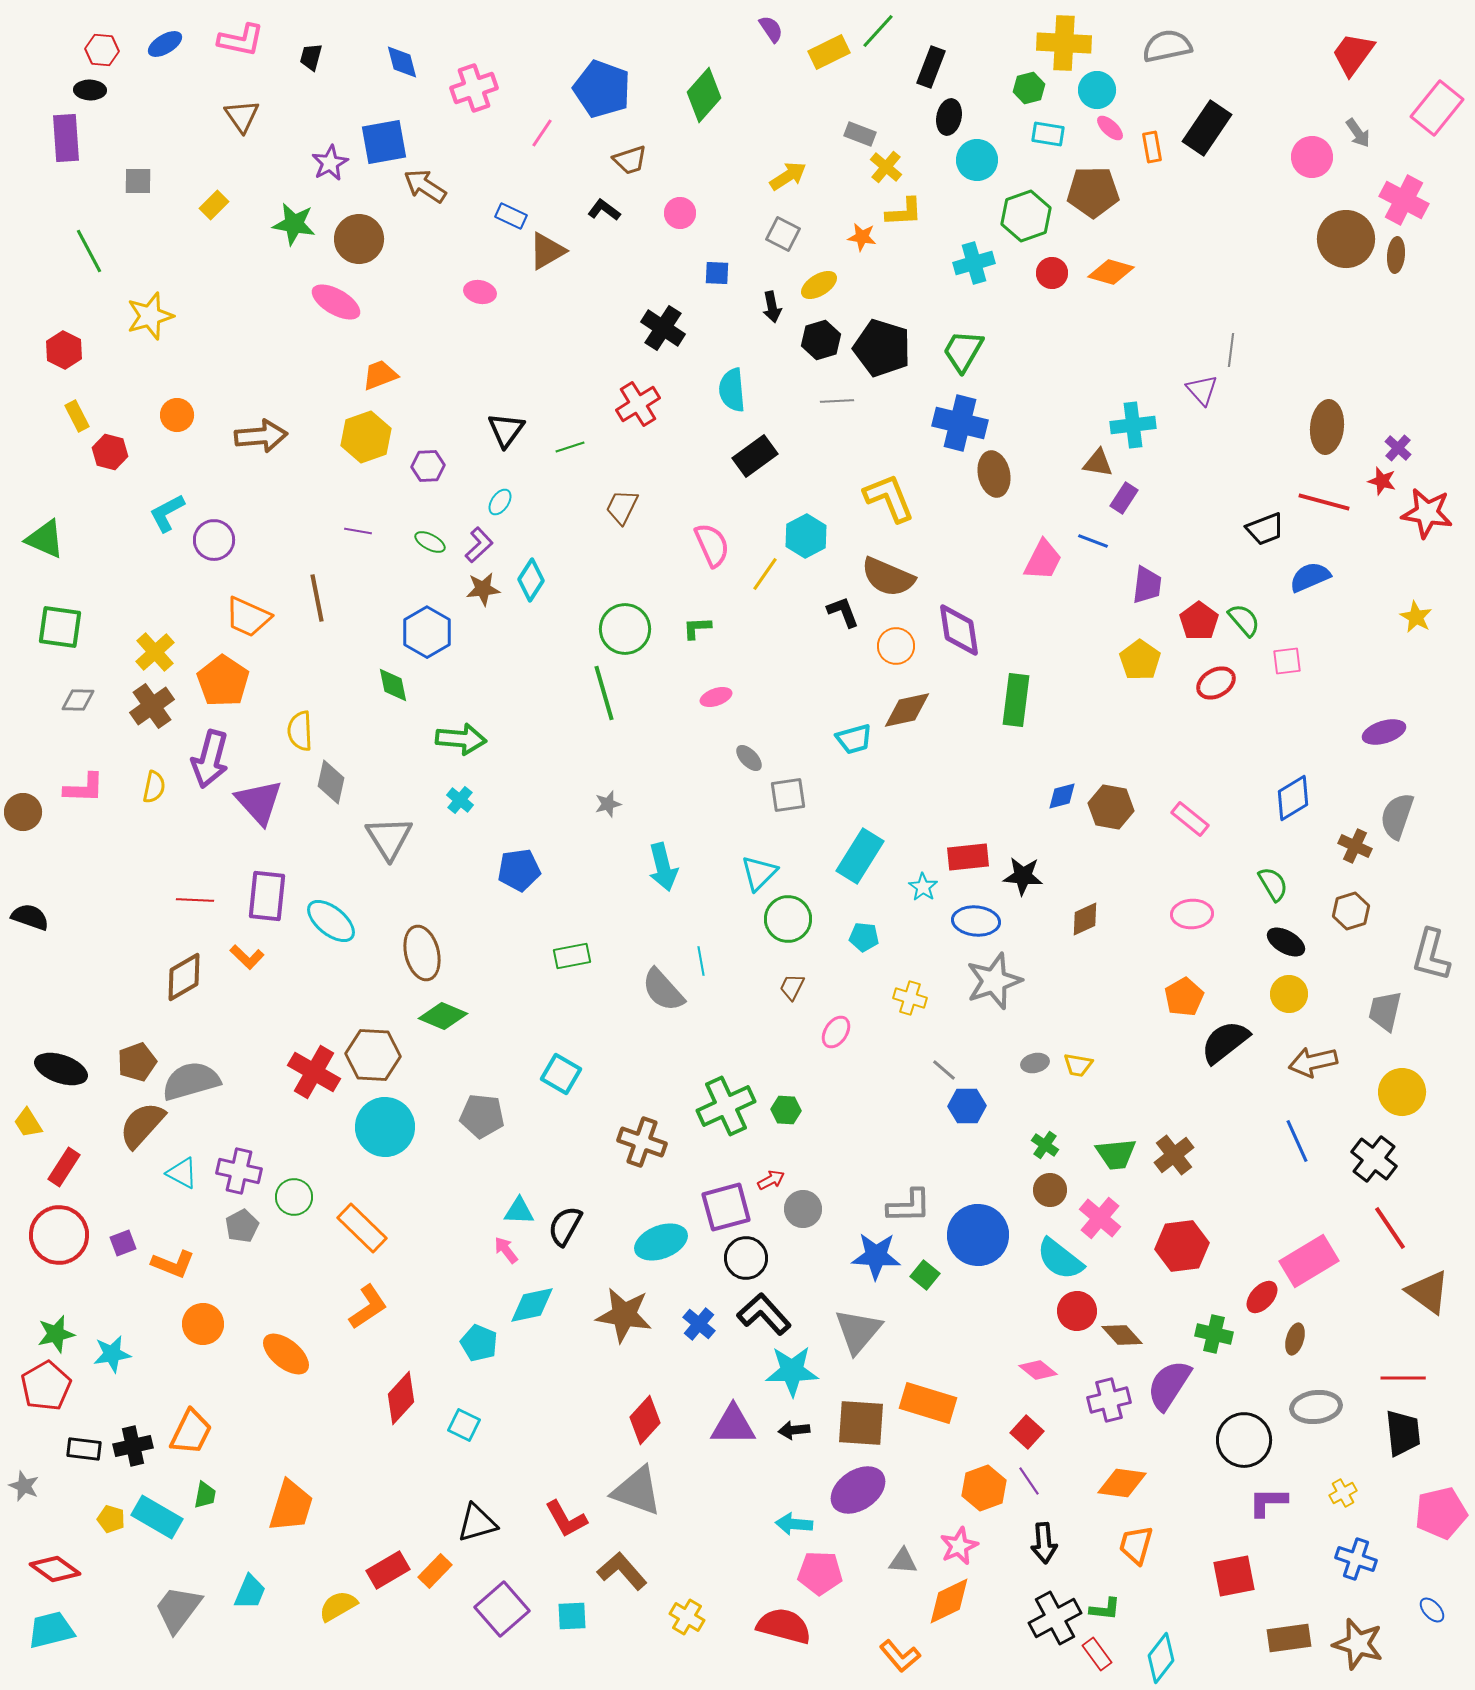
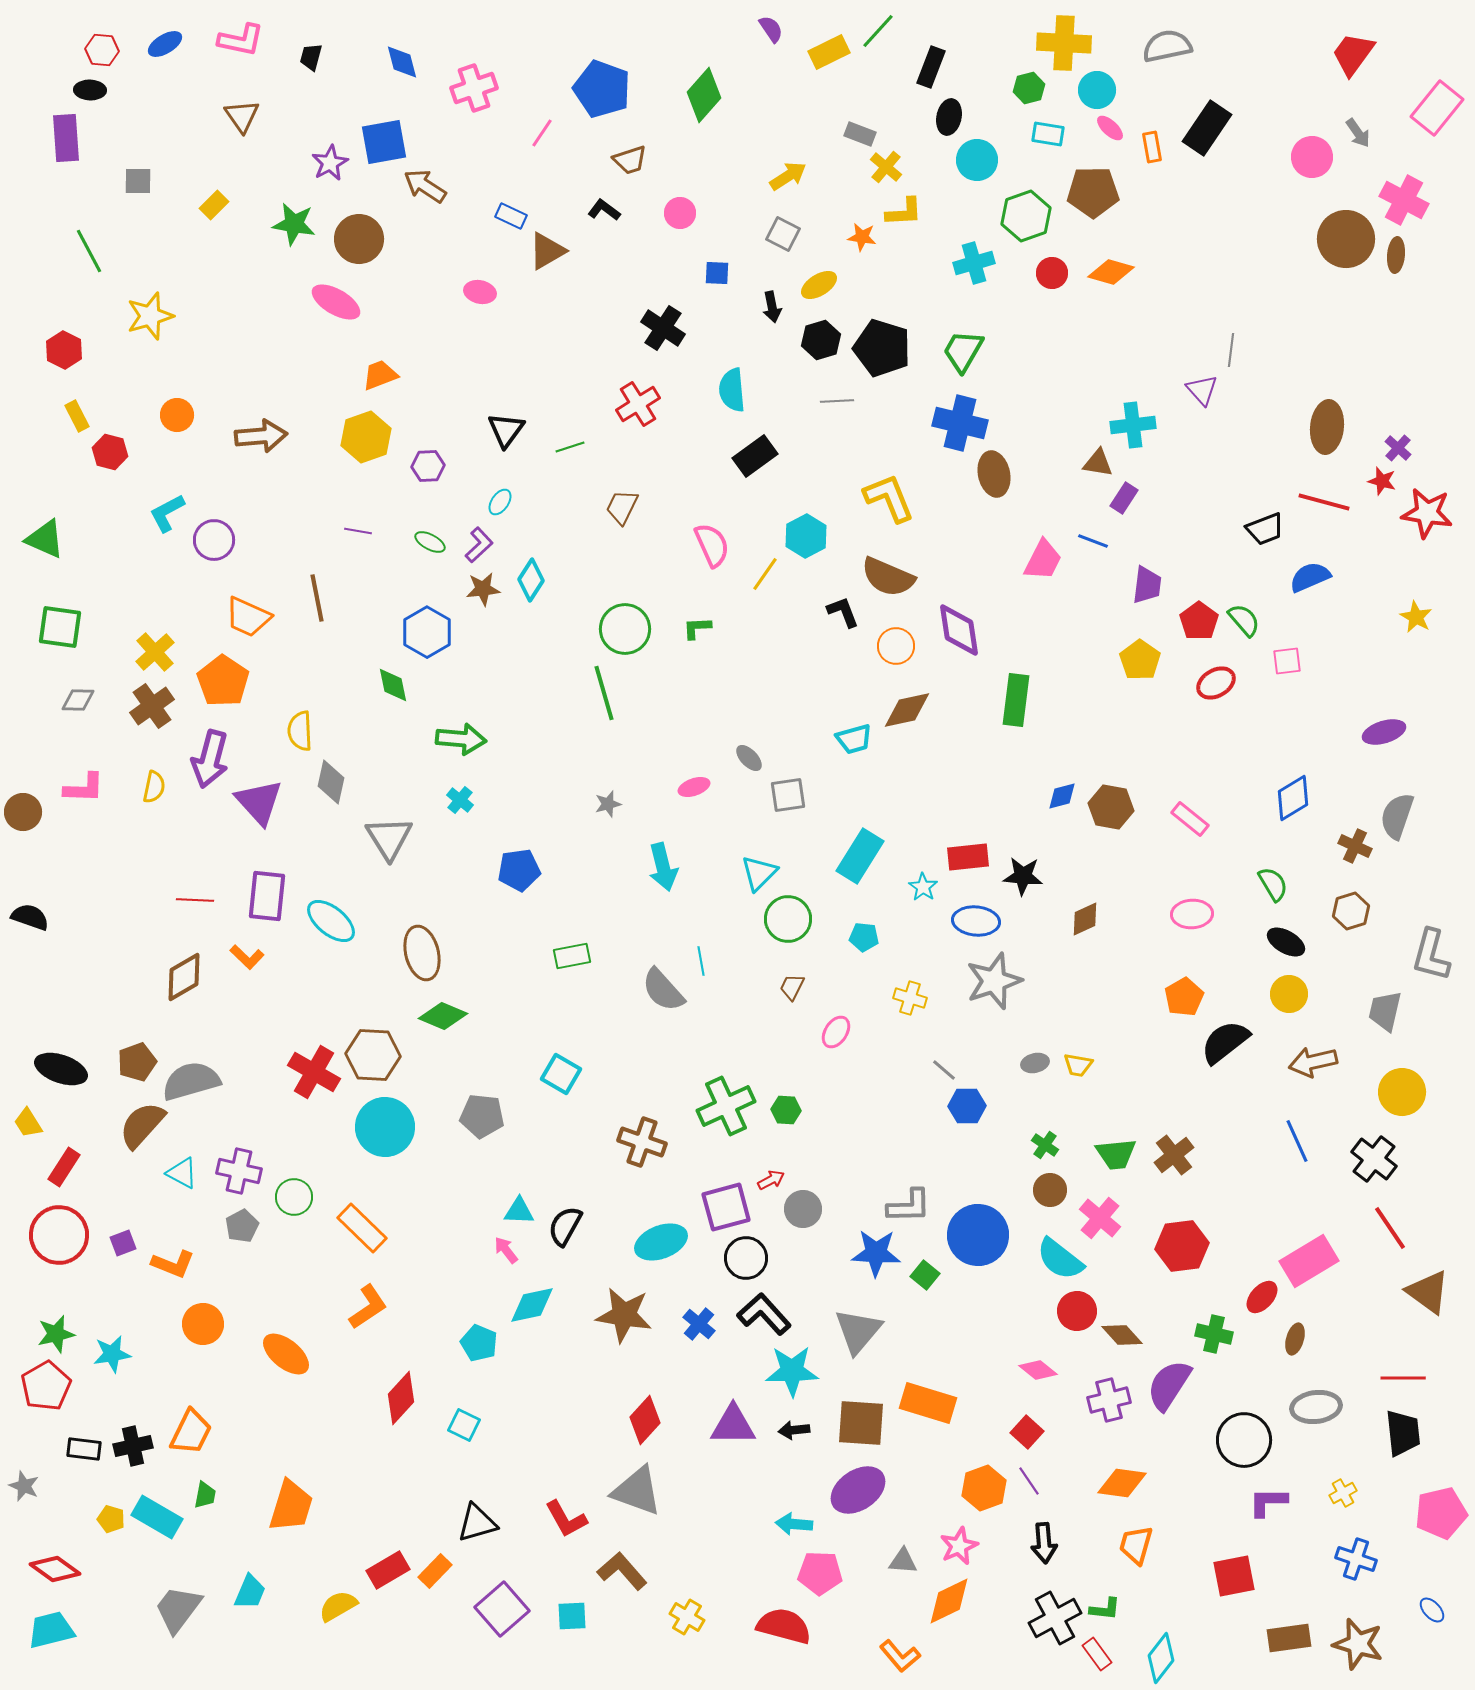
pink ellipse at (716, 697): moved 22 px left, 90 px down
blue star at (876, 1256): moved 3 px up
